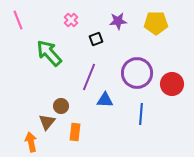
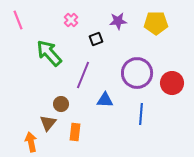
purple line: moved 6 px left, 2 px up
red circle: moved 1 px up
brown circle: moved 2 px up
brown triangle: moved 1 px right, 1 px down
